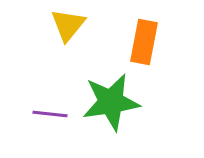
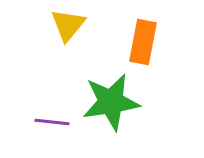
orange rectangle: moved 1 px left
purple line: moved 2 px right, 8 px down
